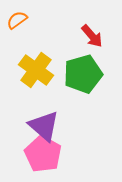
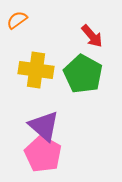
yellow cross: rotated 28 degrees counterclockwise
green pentagon: rotated 27 degrees counterclockwise
